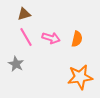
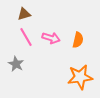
orange semicircle: moved 1 px right, 1 px down
